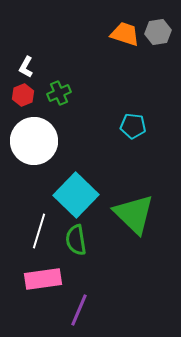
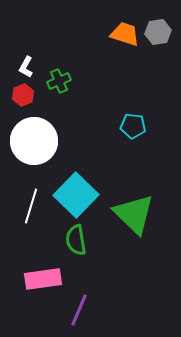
green cross: moved 12 px up
white line: moved 8 px left, 25 px up
